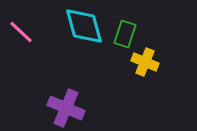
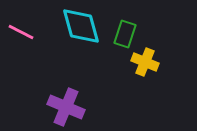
cyan diamond: moved 3 px left
pink line: rotated 16 degrees counterclockwise
purple cross: moved 1 px up
